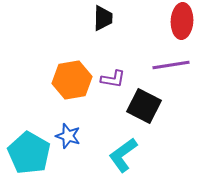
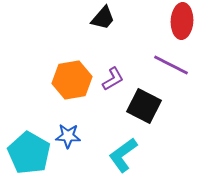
black trapezoid: rotated 40 degrees clockwise
purple line: rotated 36 degrees clockwise
purple L-shape: rotated 40 degrees counterclockwise
blue star: rotated 15 degrees counterclockwise
